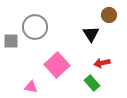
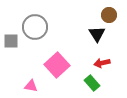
black triangle: moved 6 px right
pink triangle: moved 1 px up
